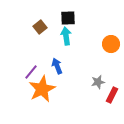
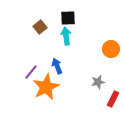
orange circle: moved 5 px down
orange star: moved 4 px right, 2 px up
red rectangle: moved 1 px right, 4 px down
